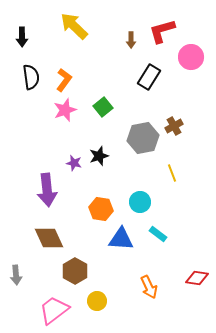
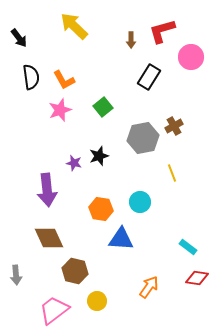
black arrow: moved 3 px left, 1 px down; rotated 36 degrees counterclockwise
orange L-shape: rotated 115 degrees clockwise
pink star: moved 5 px left
cyan rectangle: moved 30 px right, 13 px down
brown hexagon: rotated 15 degrees counterclockwise
orange arrow: rotated 120 degrees counterclockwise
